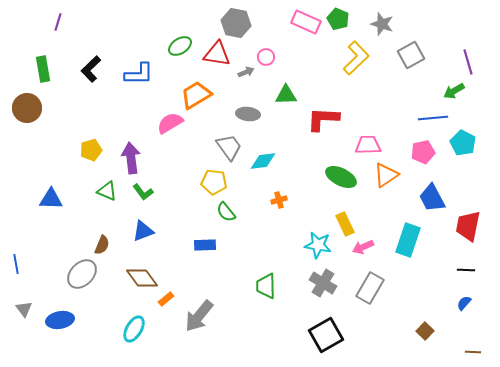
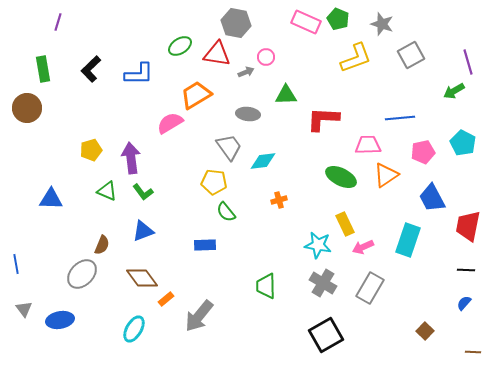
yellow L-shape at (356, 58): rotated 24 degrees clockwise
blue line at (433, 118): moved 33 px left
